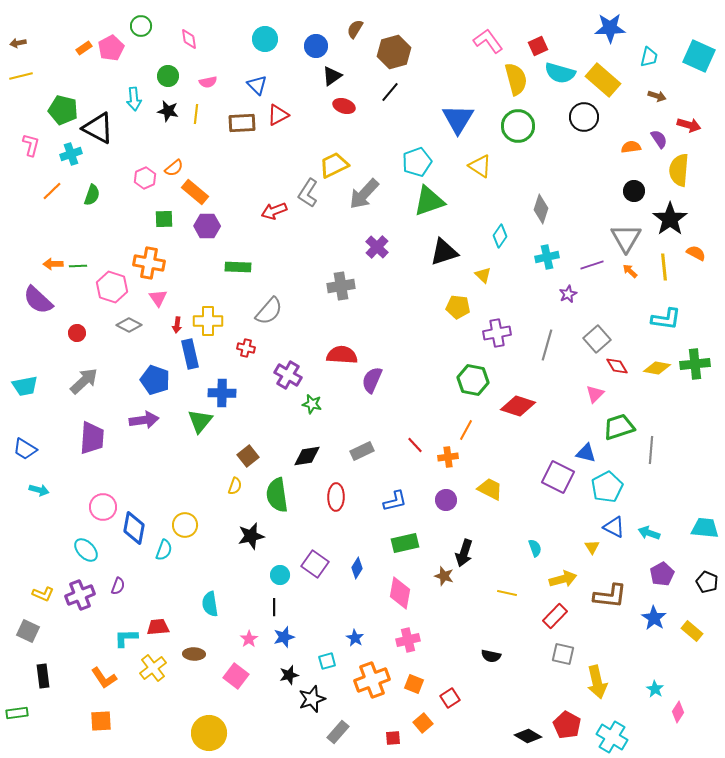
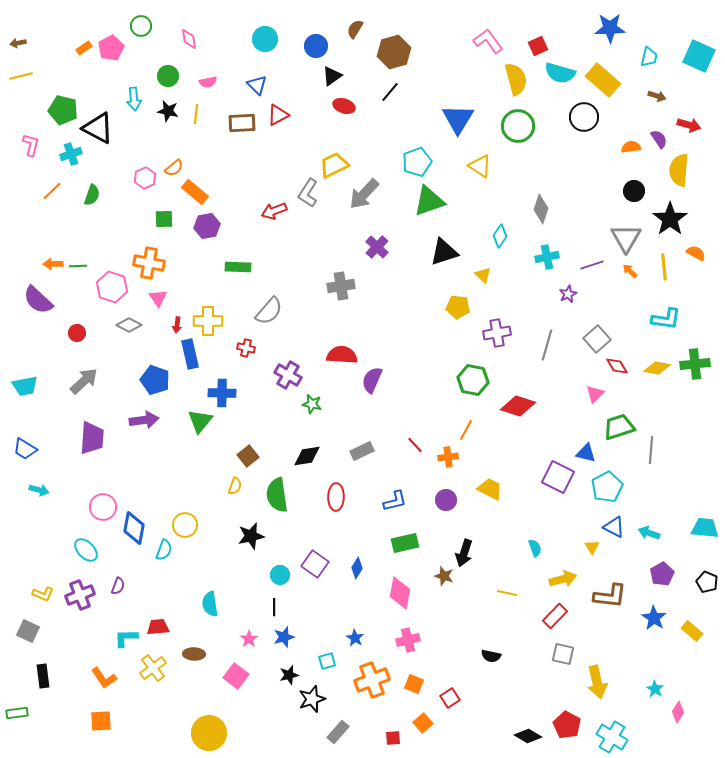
purple hexagon at (207, 226): rotated 10 degrees counterclockwise
